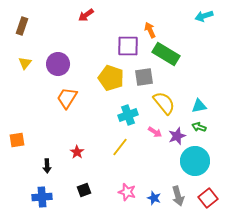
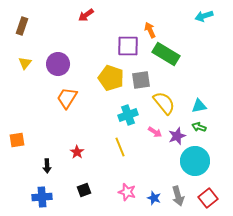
gray square: moved 3 px left, 3 px down
yellow line: rotated 60 degrees counterclockwise
